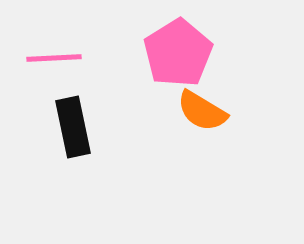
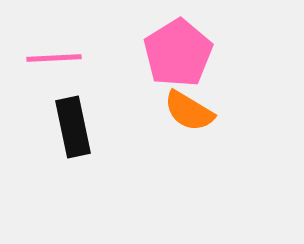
orange semicircle: moved 13 px left
